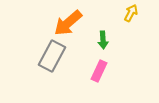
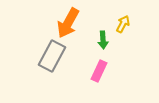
yellow arrow: moved 8 px left, 11 px down
orange arrow: rotated 20 degrees counterclockwise
